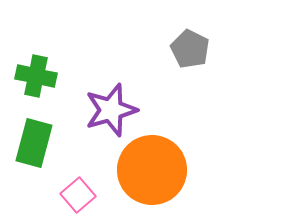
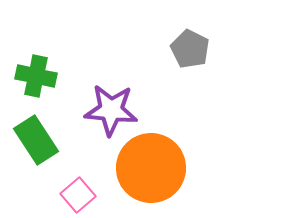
purple star: rotated 22 degrees clockwise
green rectangle: moved 2 px right, 3 px up; rotated 48 degrees counterclockwise
orange circle: moved 1 px left, 2 px up
